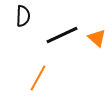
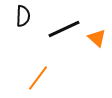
black line: moved 2 px right, 6 px up
orange line: rotated 8 degrees clockwise
